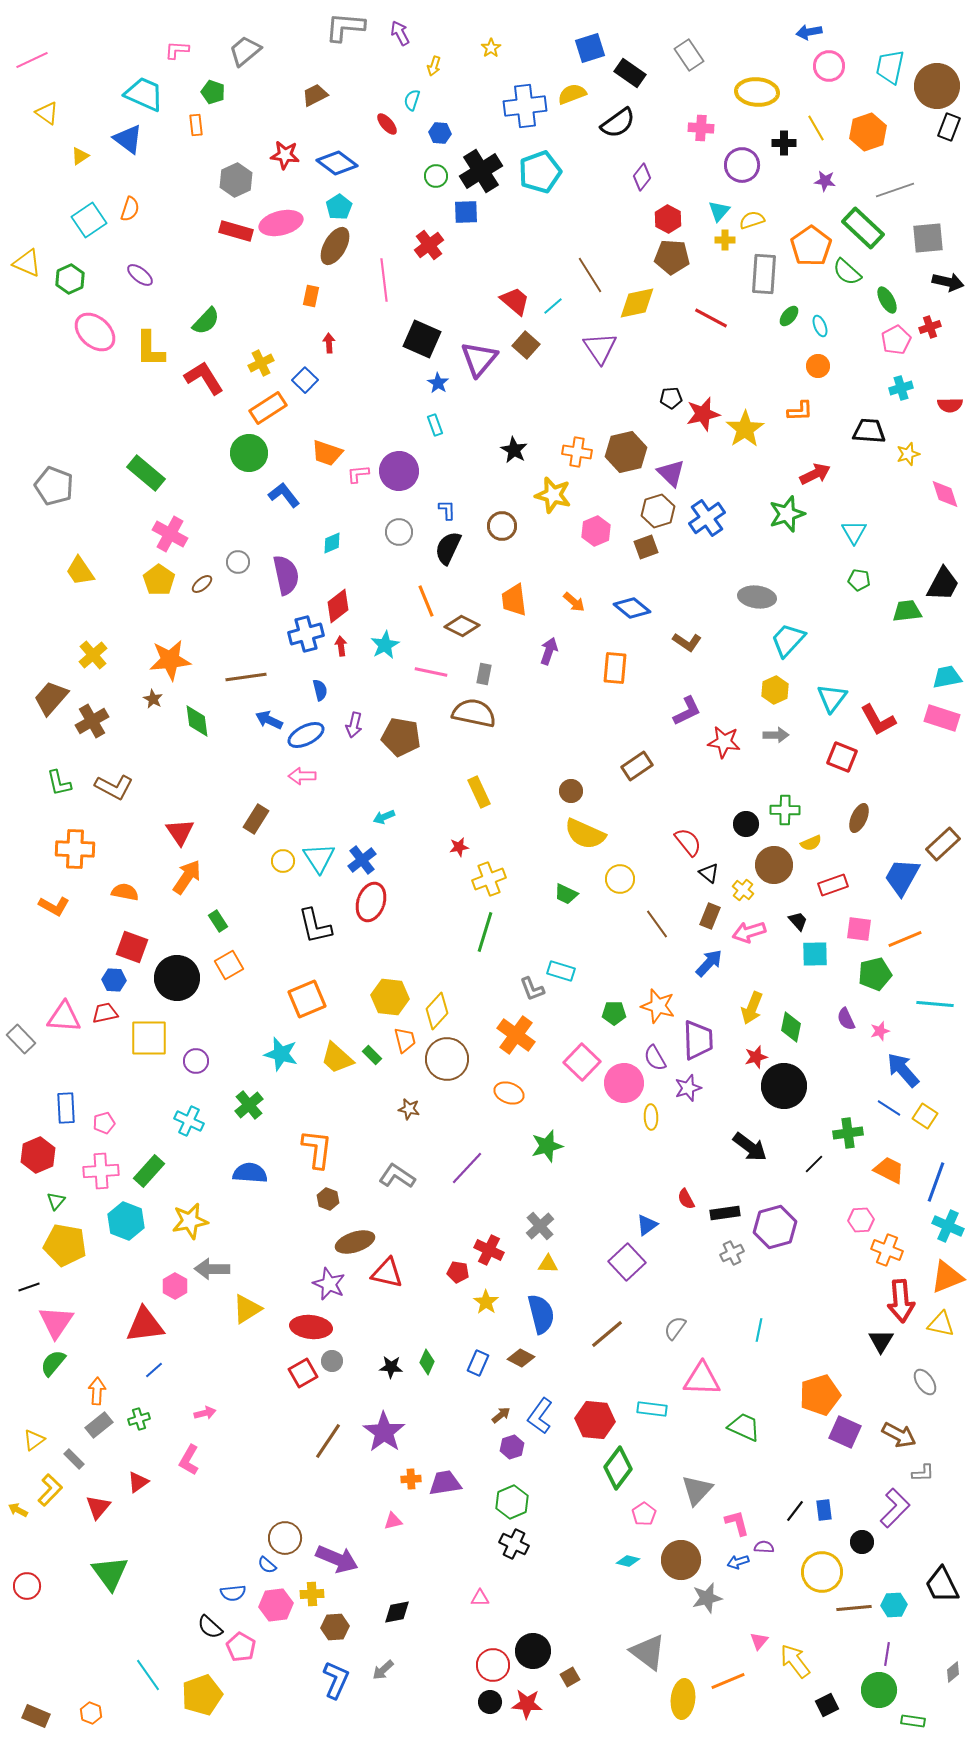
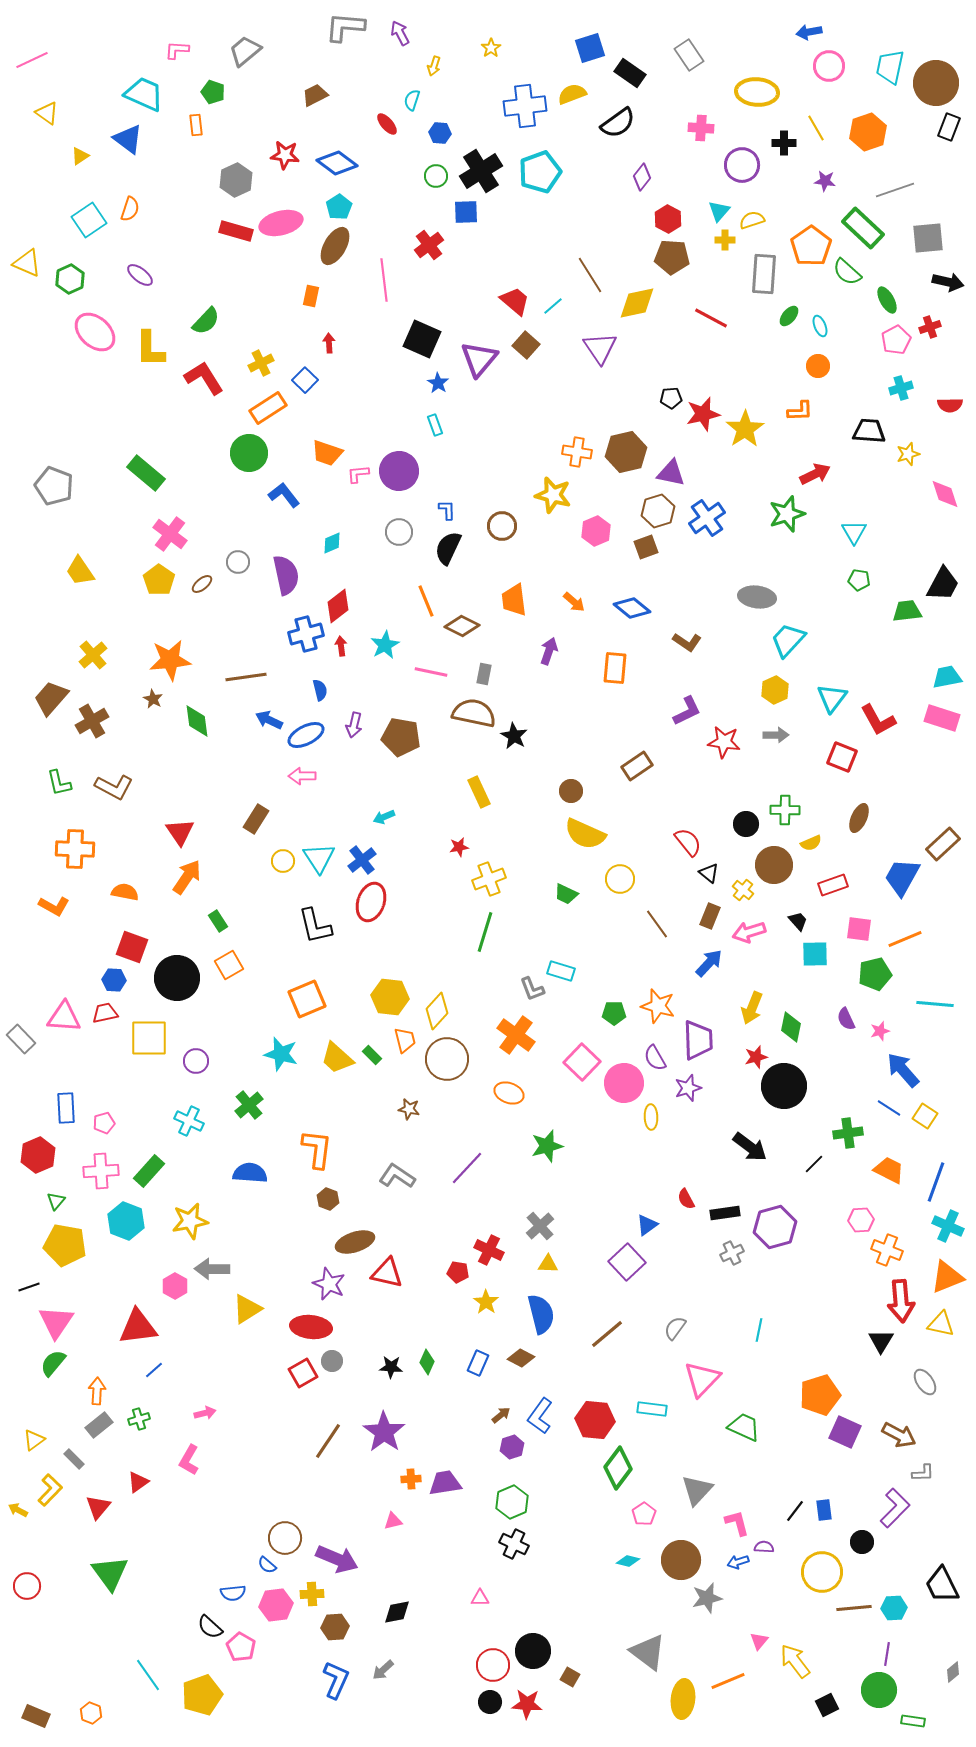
brown circle at (937, 86): moved 1 px left, 3 px up
black star at (514, 450): moved 286 px down
purple triangle at (671, 473): rotated 32 degrees counterclockwise
pink cross at (170, 534): rotated 8 degrees clockwise
red triangle at (145, 1325): moved 7 px left, 2 px down
pink triangle at (702, 1379): rotated 48 degrees counterclockwise
cyan hexagon at (894, 1605): moved 3 px down
brown square at (570, 1677): rotated 30 degrees counterclockwise
